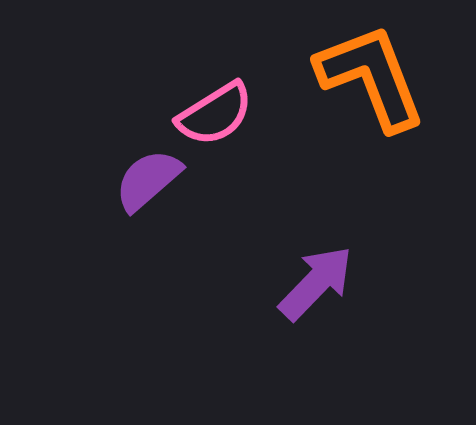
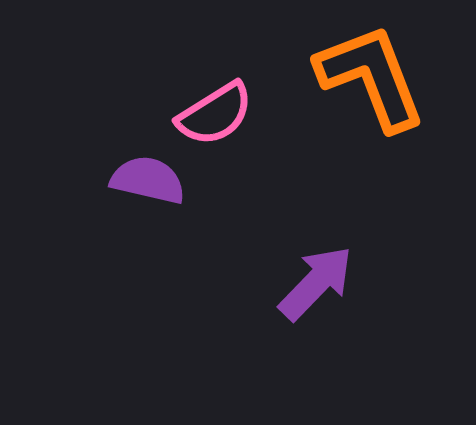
purple semicircle: rotated 54 degrees clockwise
